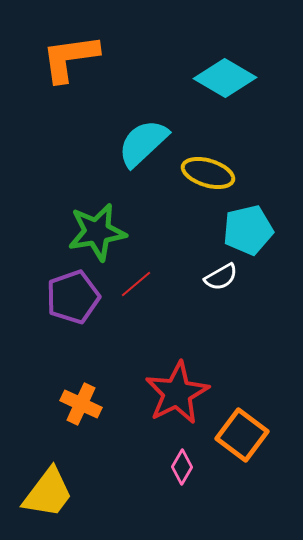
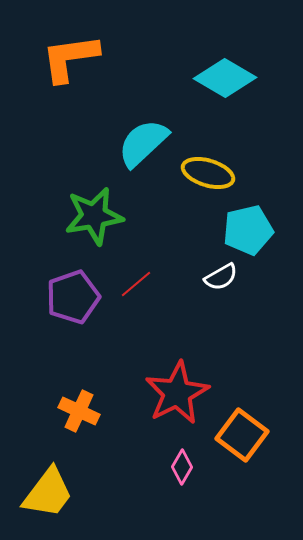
green star: moved 3 px left, 16 px up
orange cross: moved 2 px left, 7 px down
